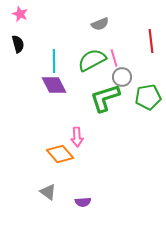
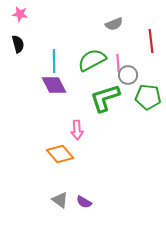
pink star: rotated 14 degrees counterclockwise
gray semicircle: moved 14 px right
pink line: moved 4 px right, 5 px down; rotated 12 degrees clockwise
gray circle: moved 6 px right, 2 px up
green pentagon: rotated 15 degrees clockwise
pink arrow: moved 7 px up
gray triangle: moved 12 px right, 8 px down
purple semicircle: moved 1 px right; rotated 35 degrees clockwise
